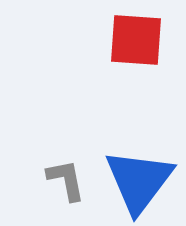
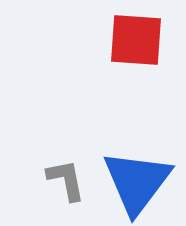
blue triangle: moved 2 px left, 1 px down
